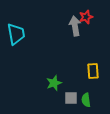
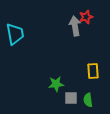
cyan trapezoid: moved 1 px left
green star: moved 2 px right, 1 px down; rotated 14 degrees clockwise
green semicircle: moved 2 px right
